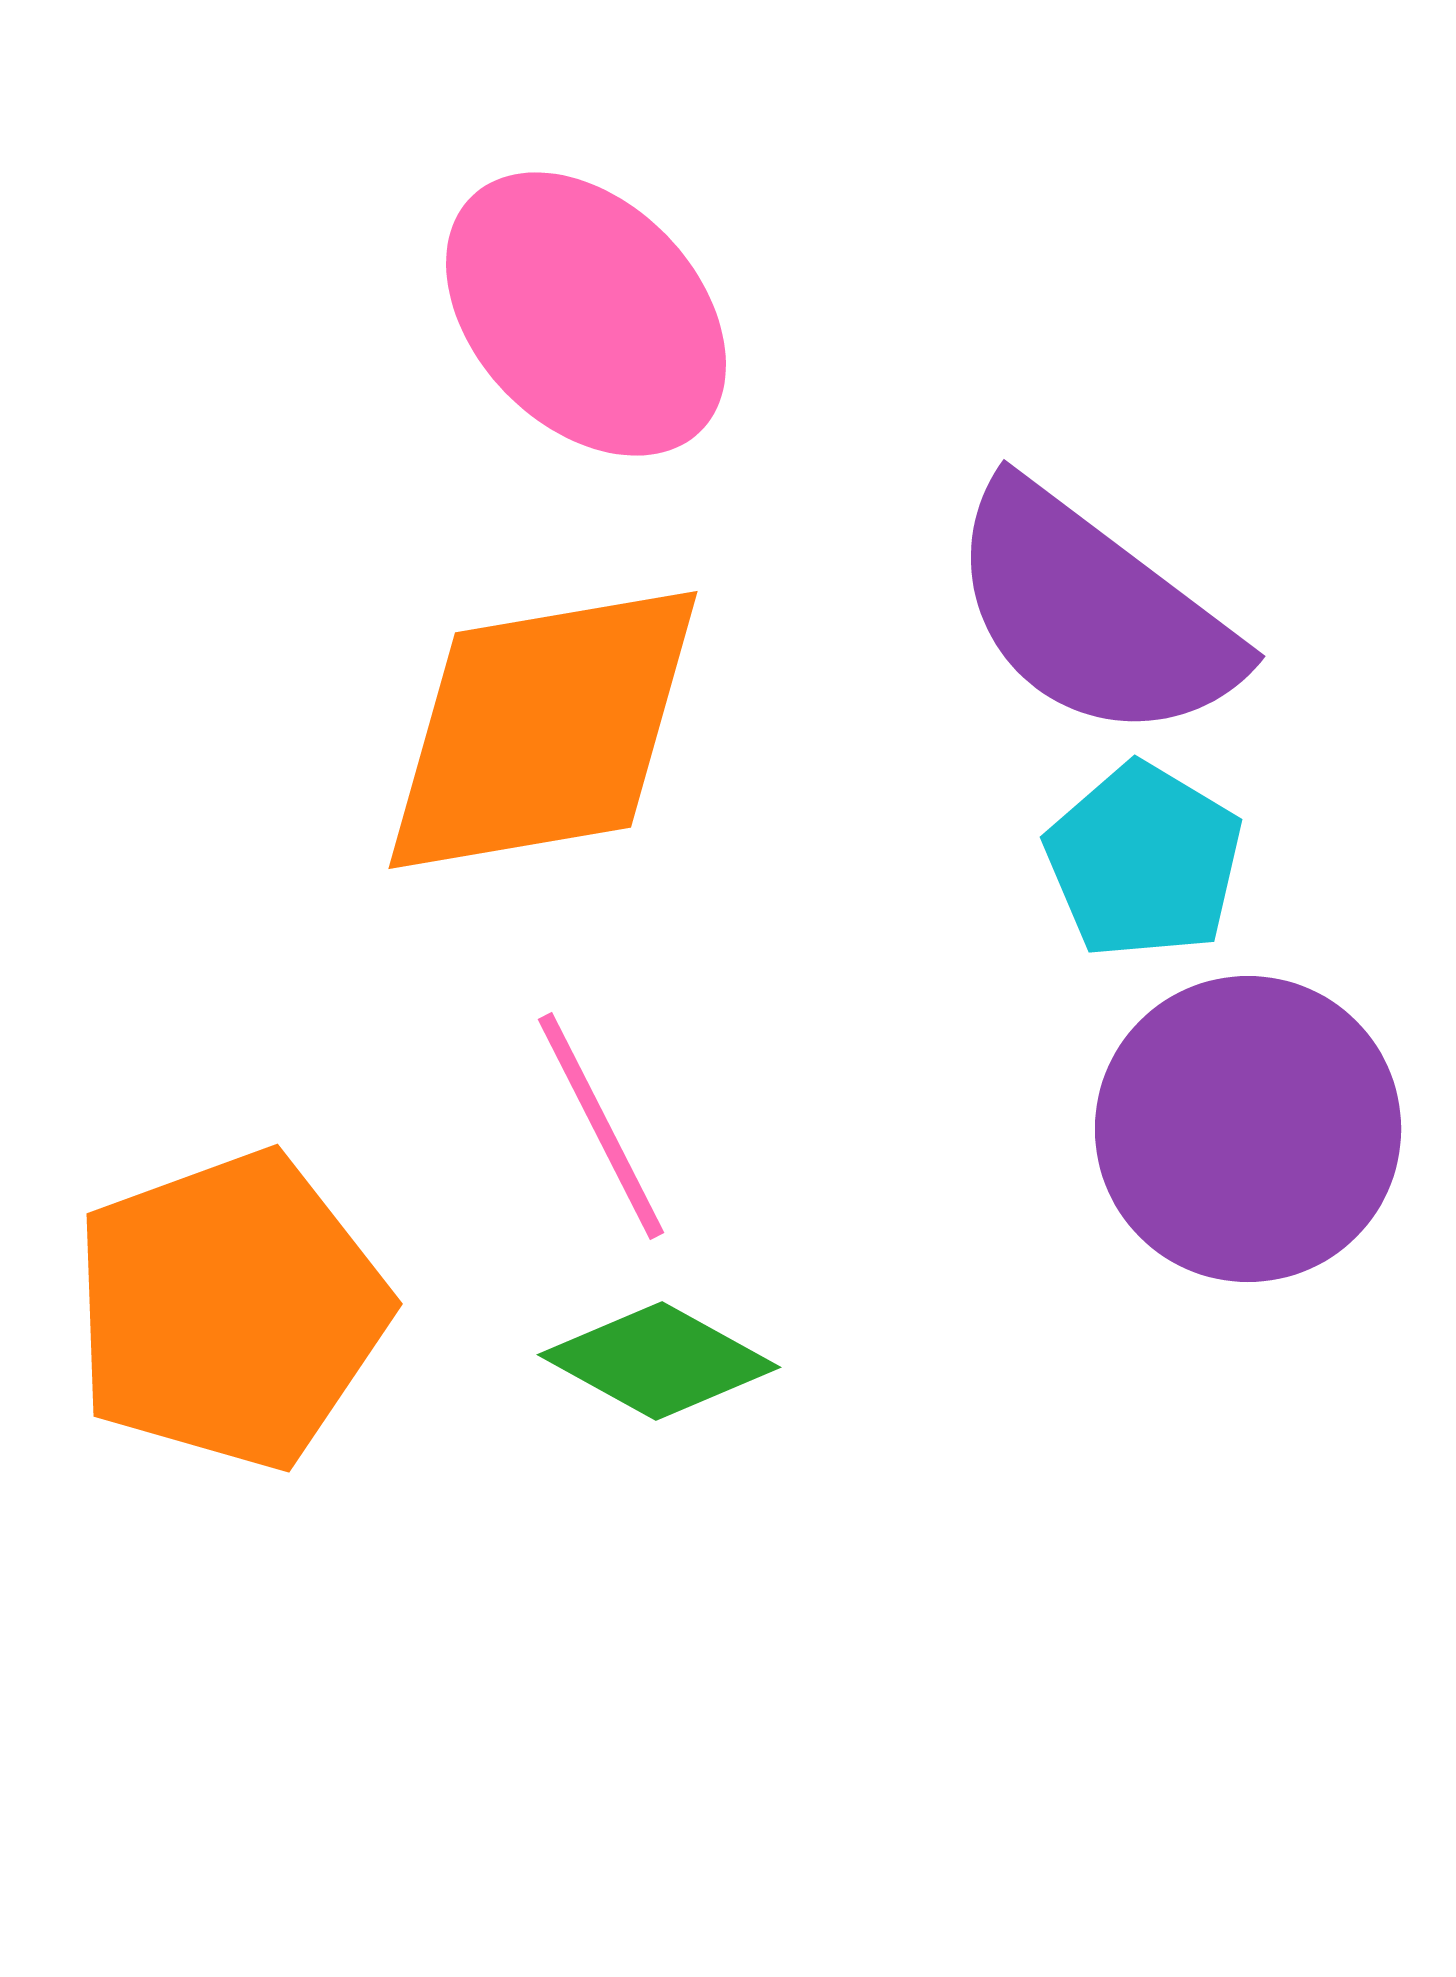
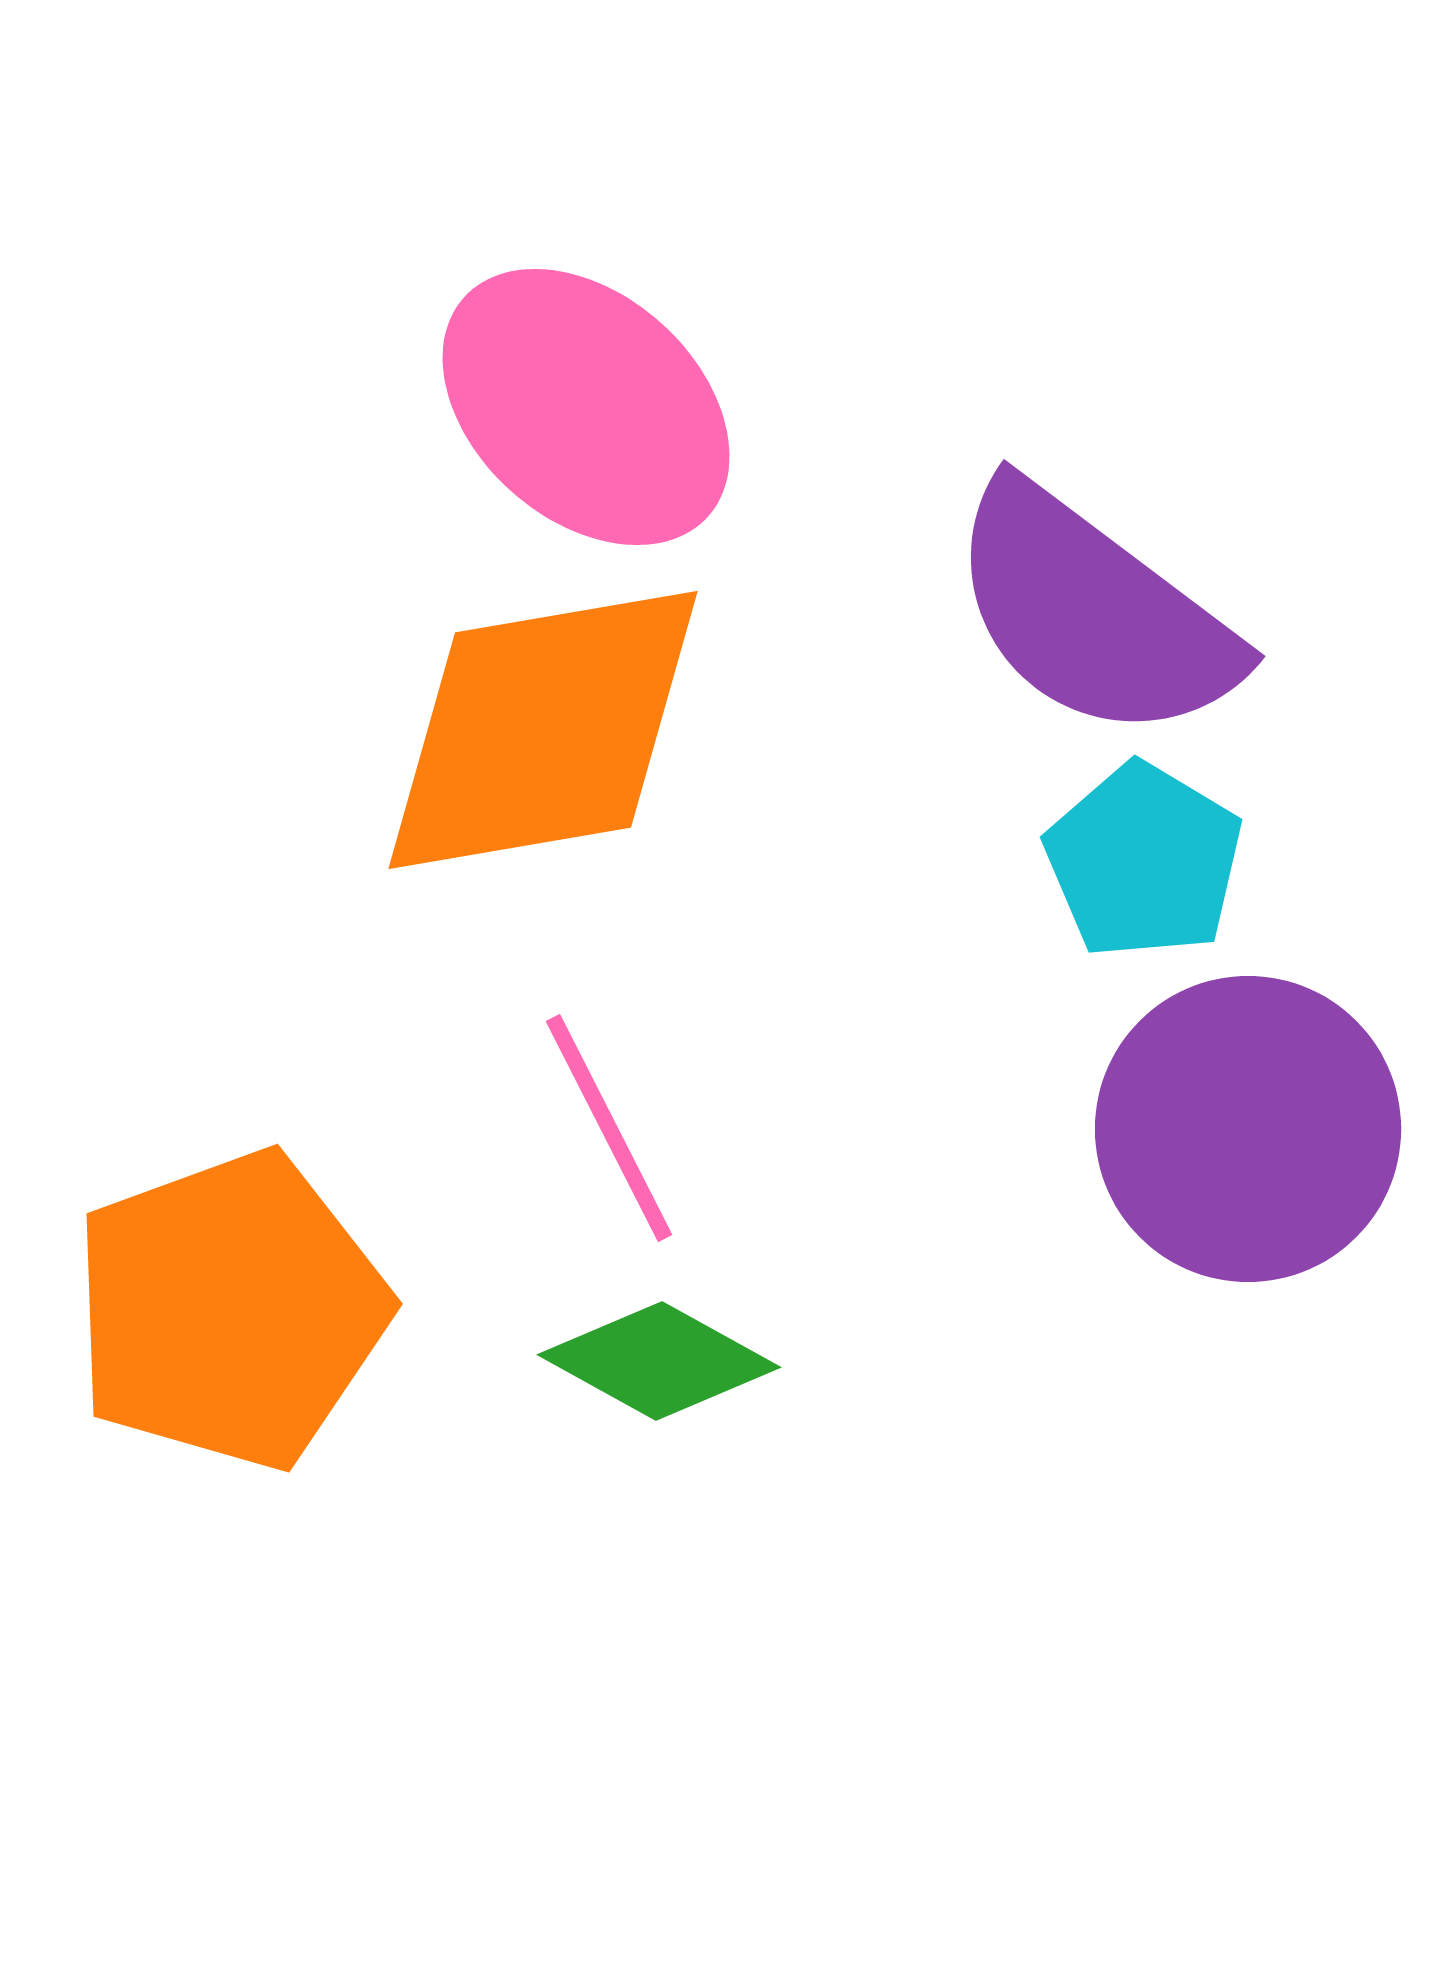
pink ellipse: moved 93 px down; rotated 4 degrees counterclockwise
pink line: moved 8 px right, 2 px down
